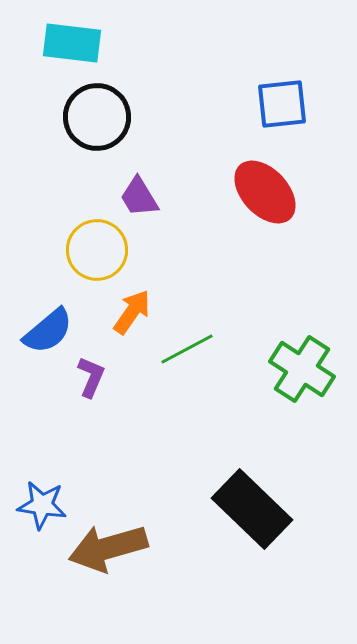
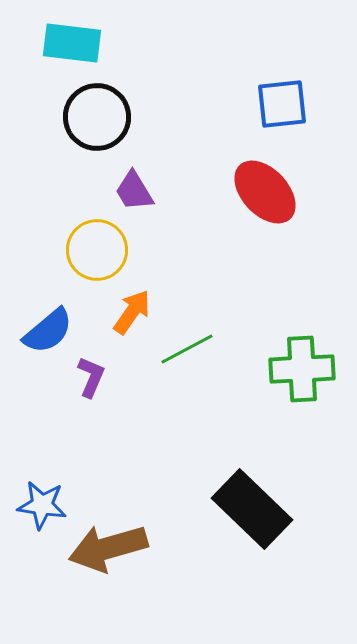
purple trapezoid: moved 5 px left, 6 px up
green cross: rotated 36 degrees counterclockwise
